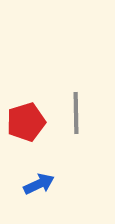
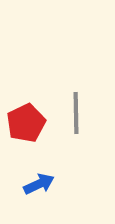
red pentagon: moved 1 px down; rotated 9 degrees counterclockwise
